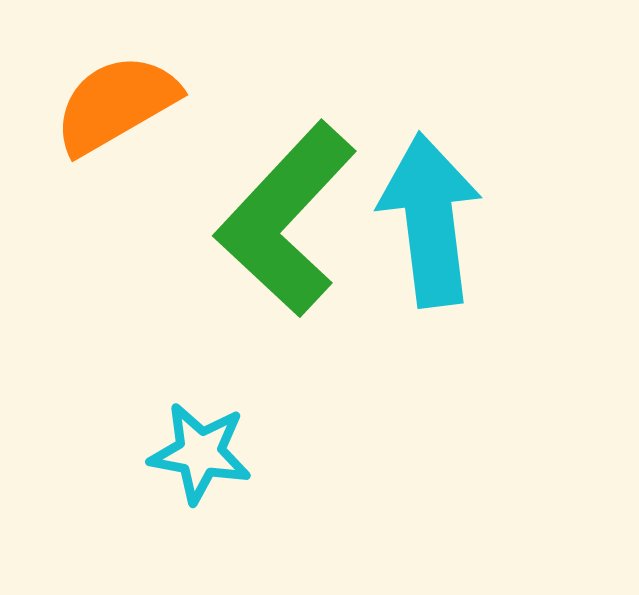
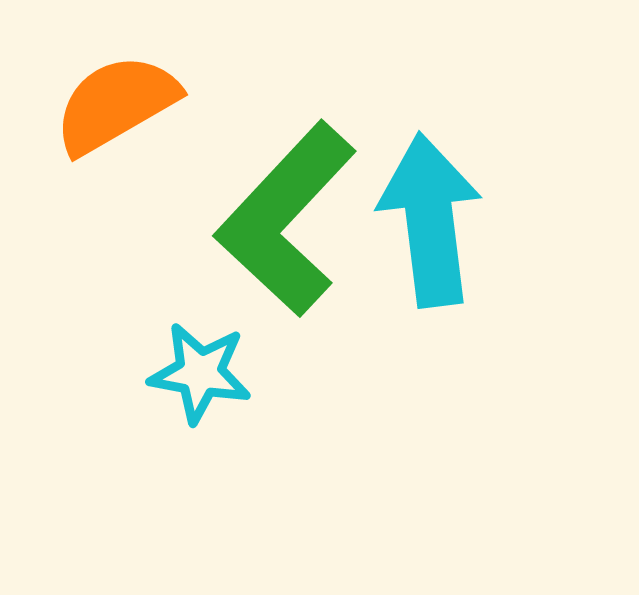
cyan star: moved 80 px up
